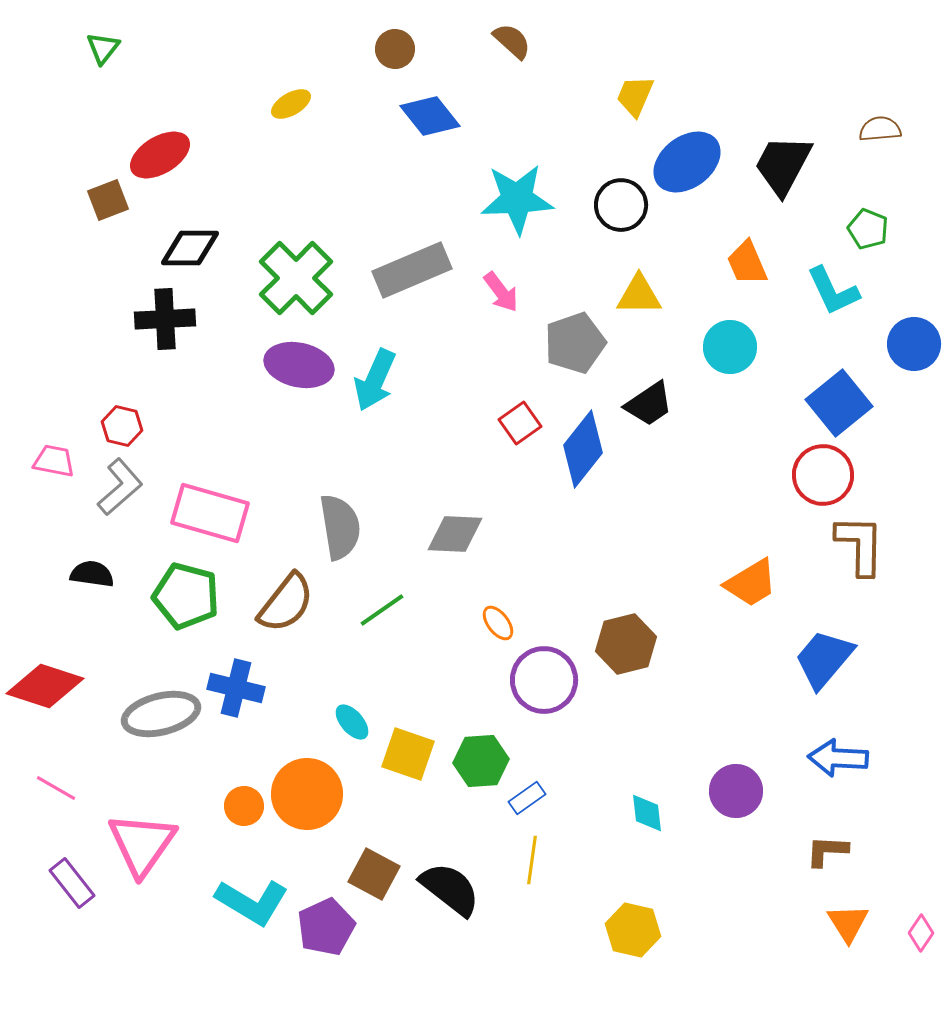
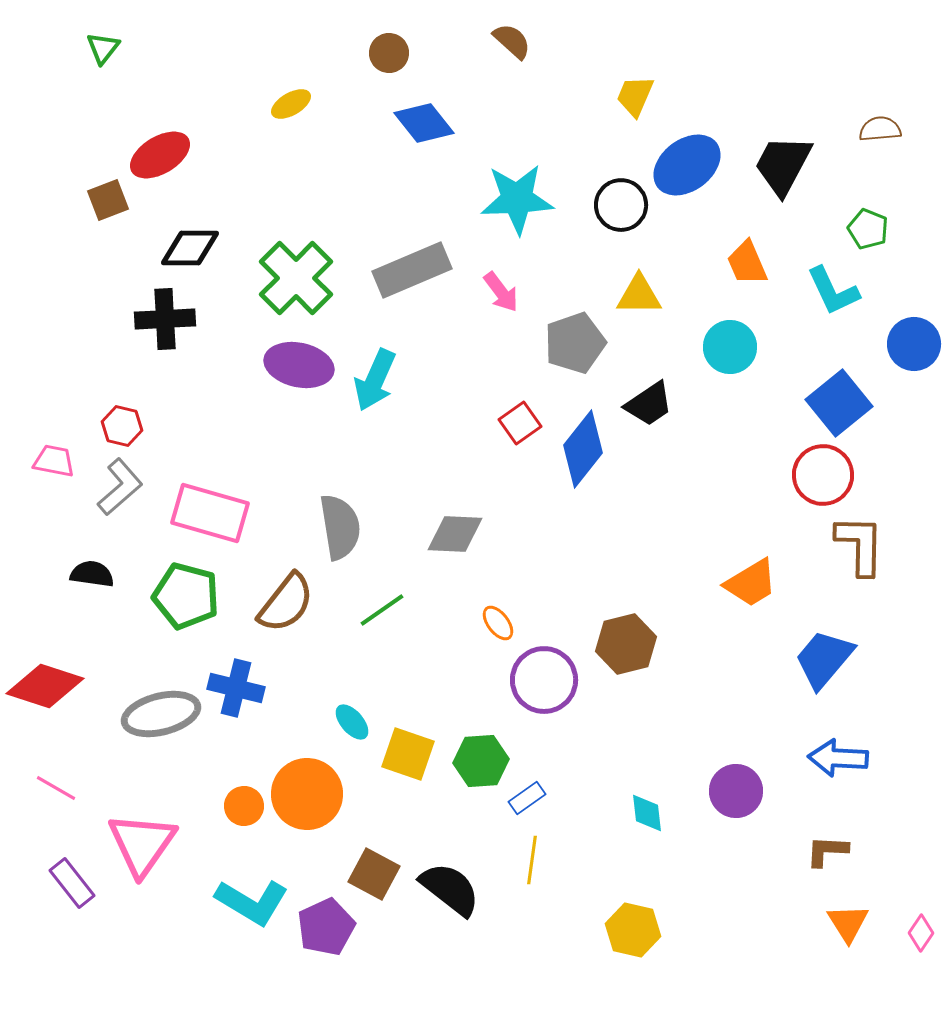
brown circle at (395, 49): moved 6 px left, 4 px down
blue diamond at (430, 116): moved 6 px left, 7 px down
blue ellipse at (687, 162): moved 3 px down
